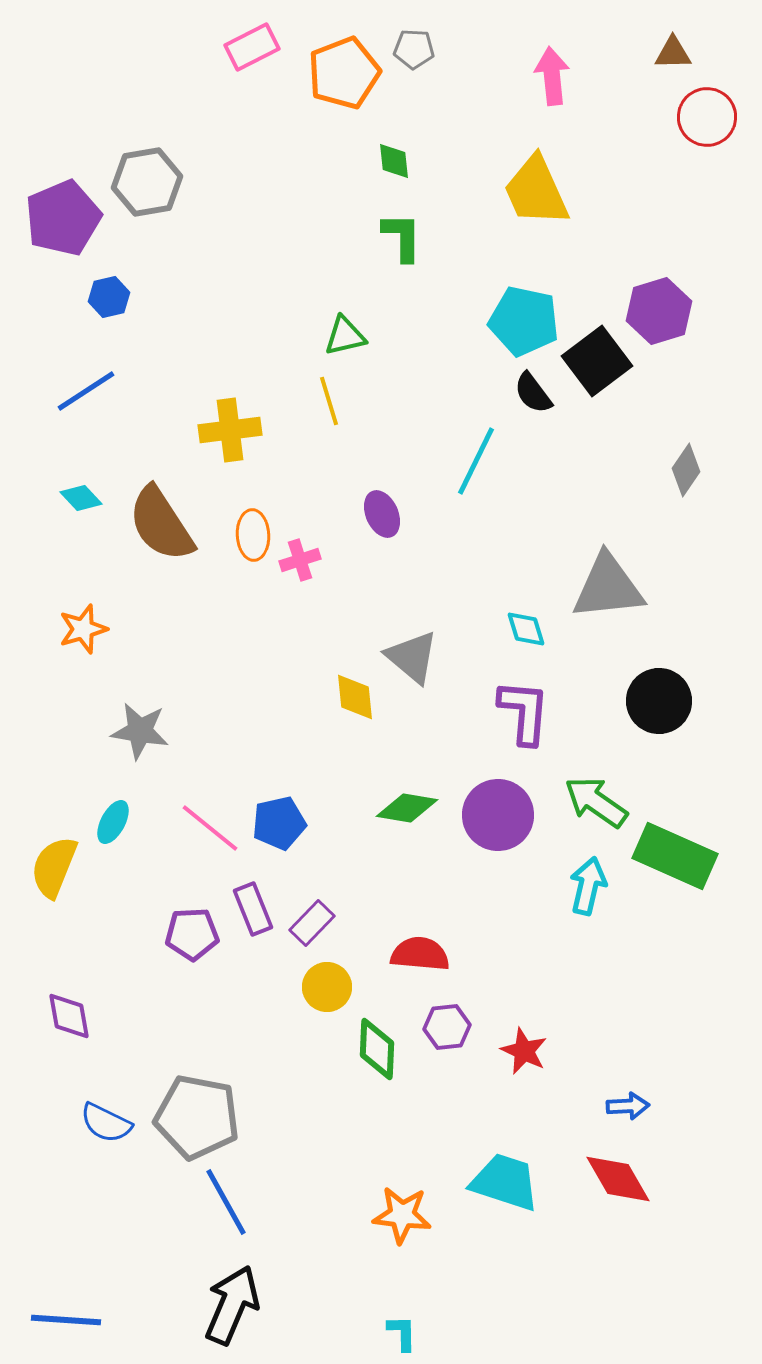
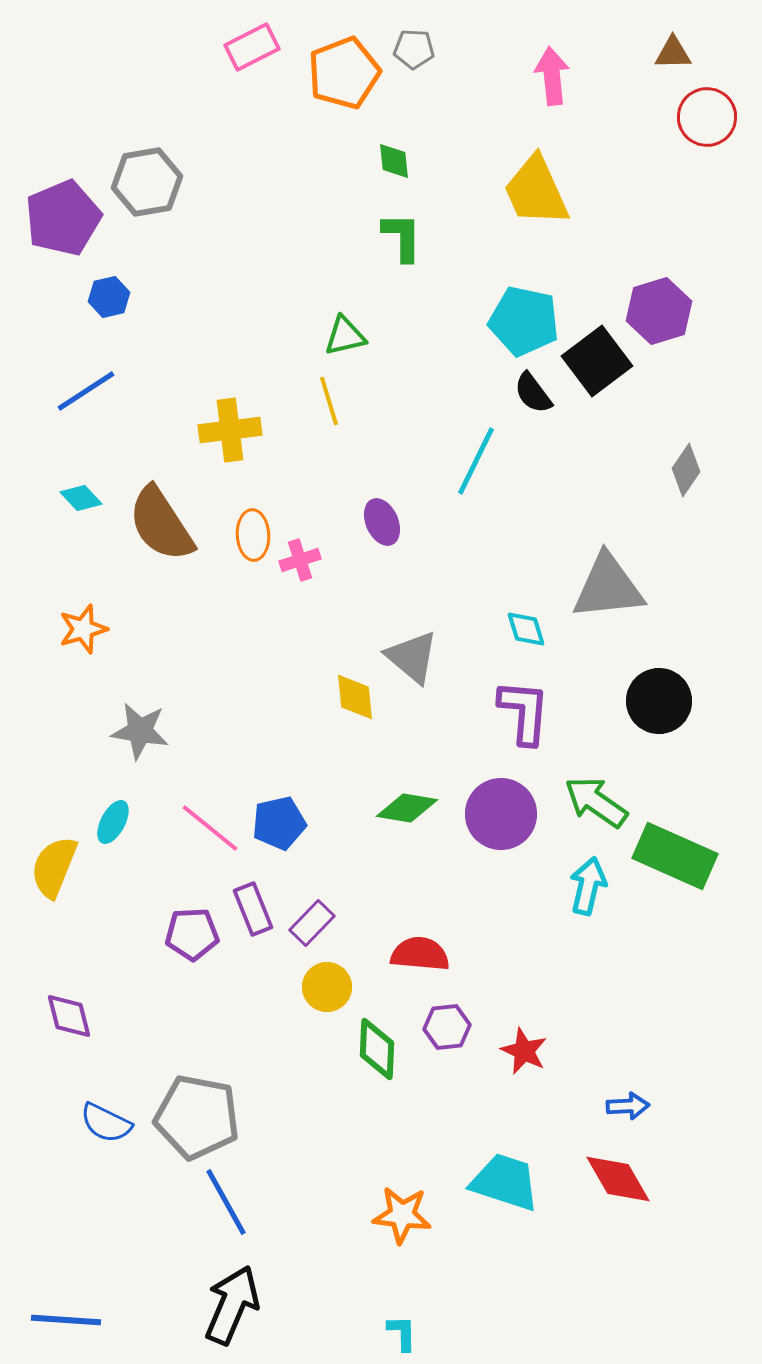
purple ellipse at (382, 514): moved 8 px down
purple circle at (498, 815): moved 3 px right, 1 px up
purple diamond at (69, 1016): rotated 4 degrees counterclockwise
